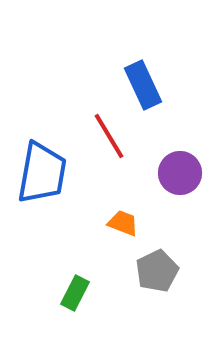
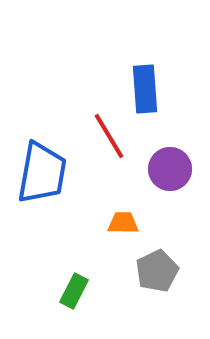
blue rectangle: moved 2 px right, 4 px down; rotated 21 degrees clockwise
purple circle: moved 10 px left, 4 px up
orange trapezoid: rotated 20 degrees counterclockwise
green rectangle: moved 1 px left, 2 px up
